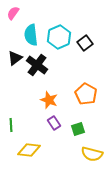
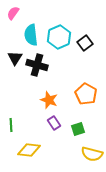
black triangle: rotated 21 degrees counterclockwise
black cross: rotated 20 degrees counterclockwise
